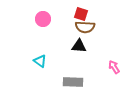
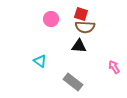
pink circle: moved 8 px right
gray rectangle: rotated 36 degrees clockwise
